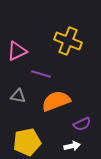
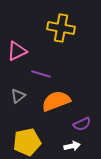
yellow cross: moved 7 px left, 13 px up; rotated 12 degrees counterclockwise
gray triangle: rotated 49 degrees counterclockwise
